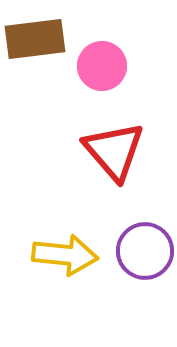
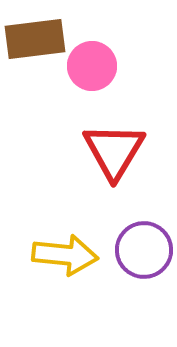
pink circle: moved 10 px left
red triangle: rotated 12 degrees clockwise
purple circle: moved 1 px left, 1 px up
